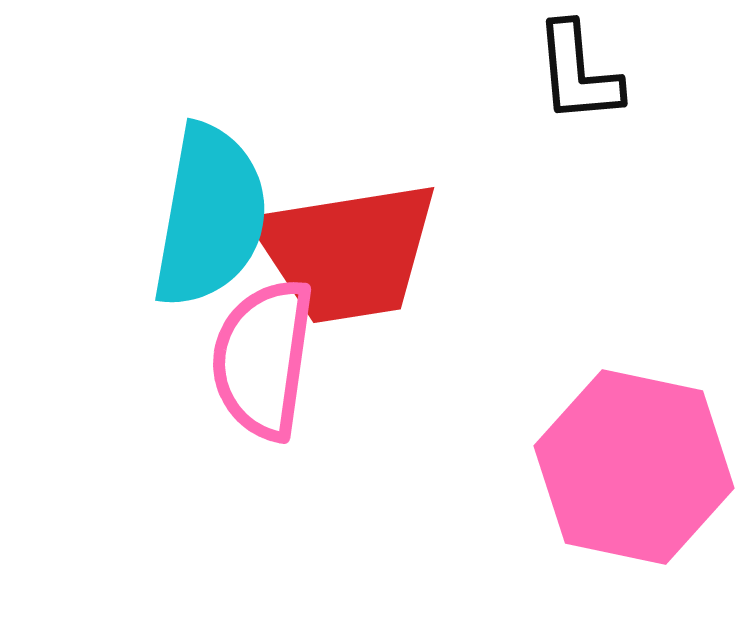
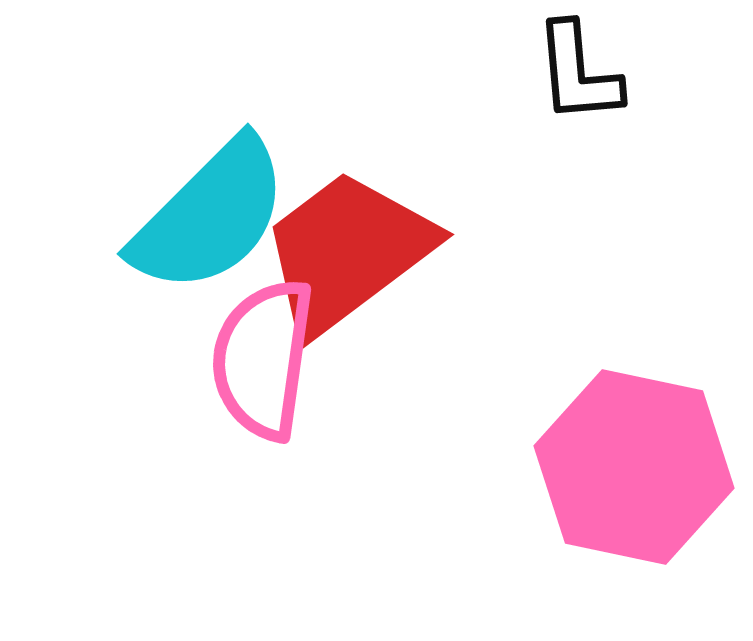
cyan semicircle: rotated 35 degrees clockwise
red trapezoid: rotated 152 degrees clockwise
